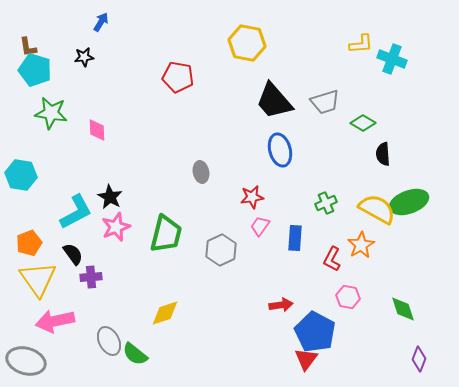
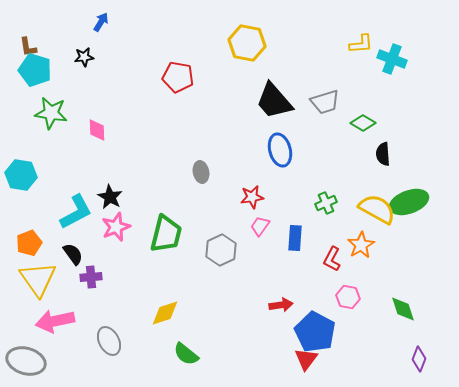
green semicircle at (135, 354): moved 51 px right
